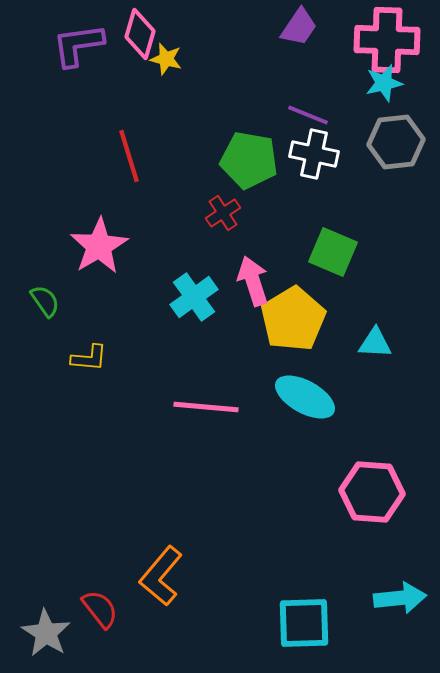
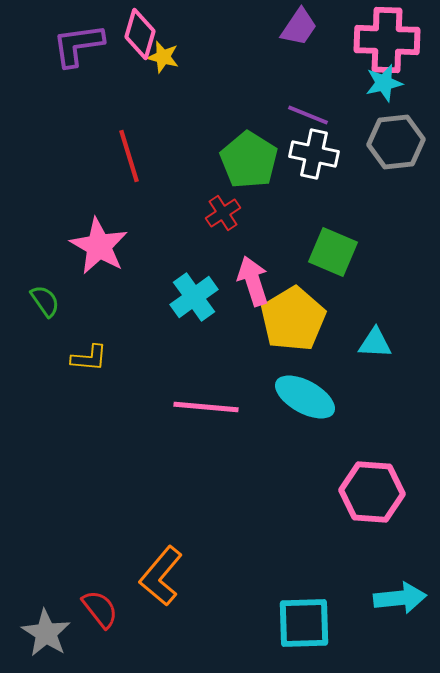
yellow star: moved 3 px left, 2 px up
green pentagon: rotated 22 degrees clockwise
pink star: rotated 12 degrees counterclockwise
